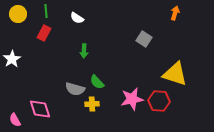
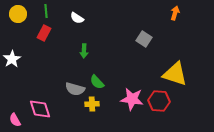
pink star: rotated 20 degrees clockwise
